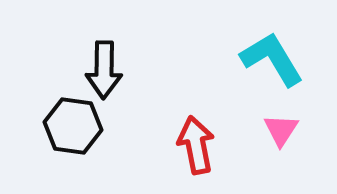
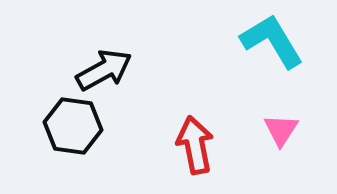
cyan L-shape: moved 18 px up
black arrow: rotated 120 degrees counterclockwise
red arrow: moved 1 px left
